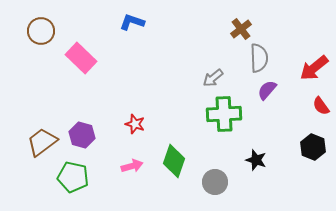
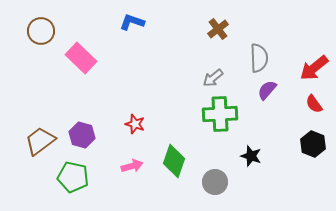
brown cross: moved 23 px left
red semicircle: moved 7 px left, 2 px up
green cross: moved 4 px left
brown trapezoid: moved 2 px left, 1 px up
black hexagon: moved 3 px up
black star: moved 5 px left, 4 px up
